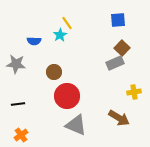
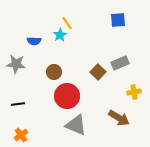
brown square: moved 24 px left, 24 px down
gray rectangle: moved 5 px right
